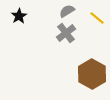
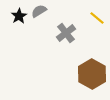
gray semicircle: moved 28 px left
